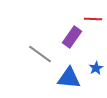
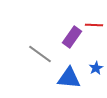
red line: moved 1 px right, 6 px down
